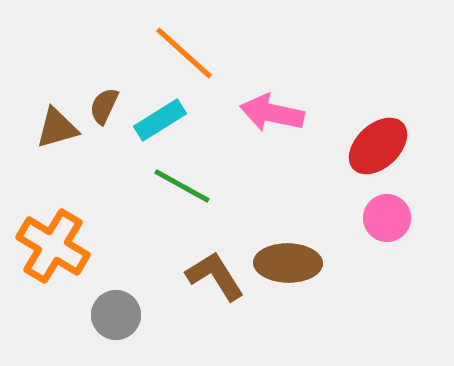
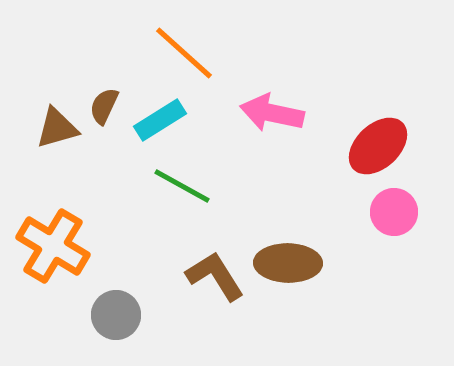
pink circle: moved 7 px right, 6 px up
